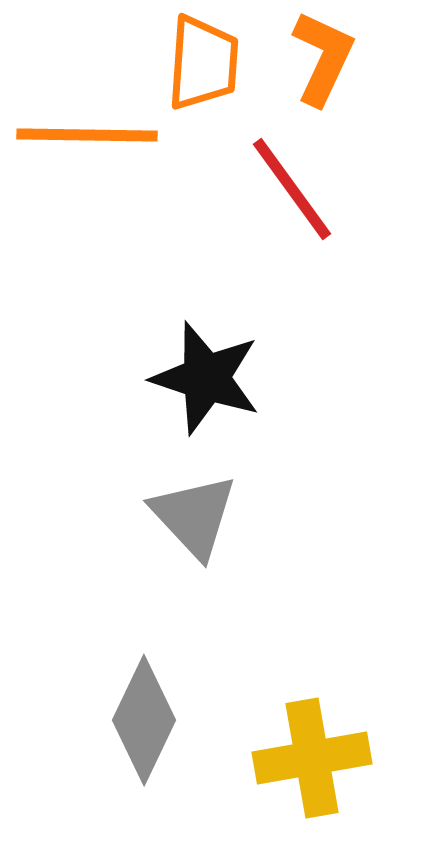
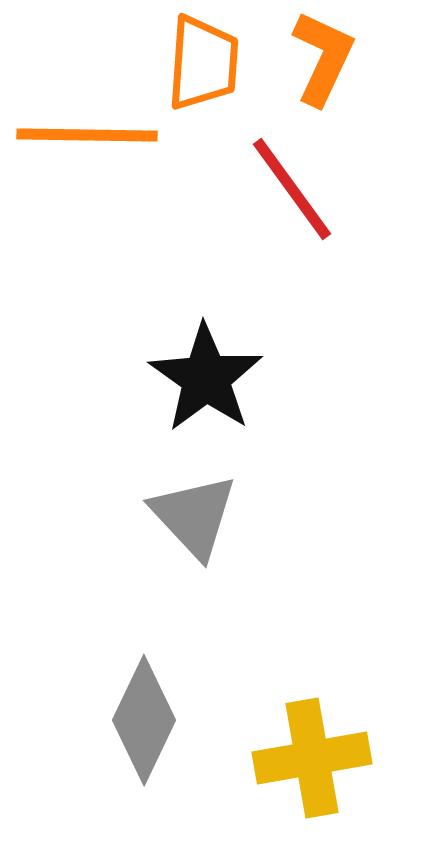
black star: rotated 17 degrees clockwise
